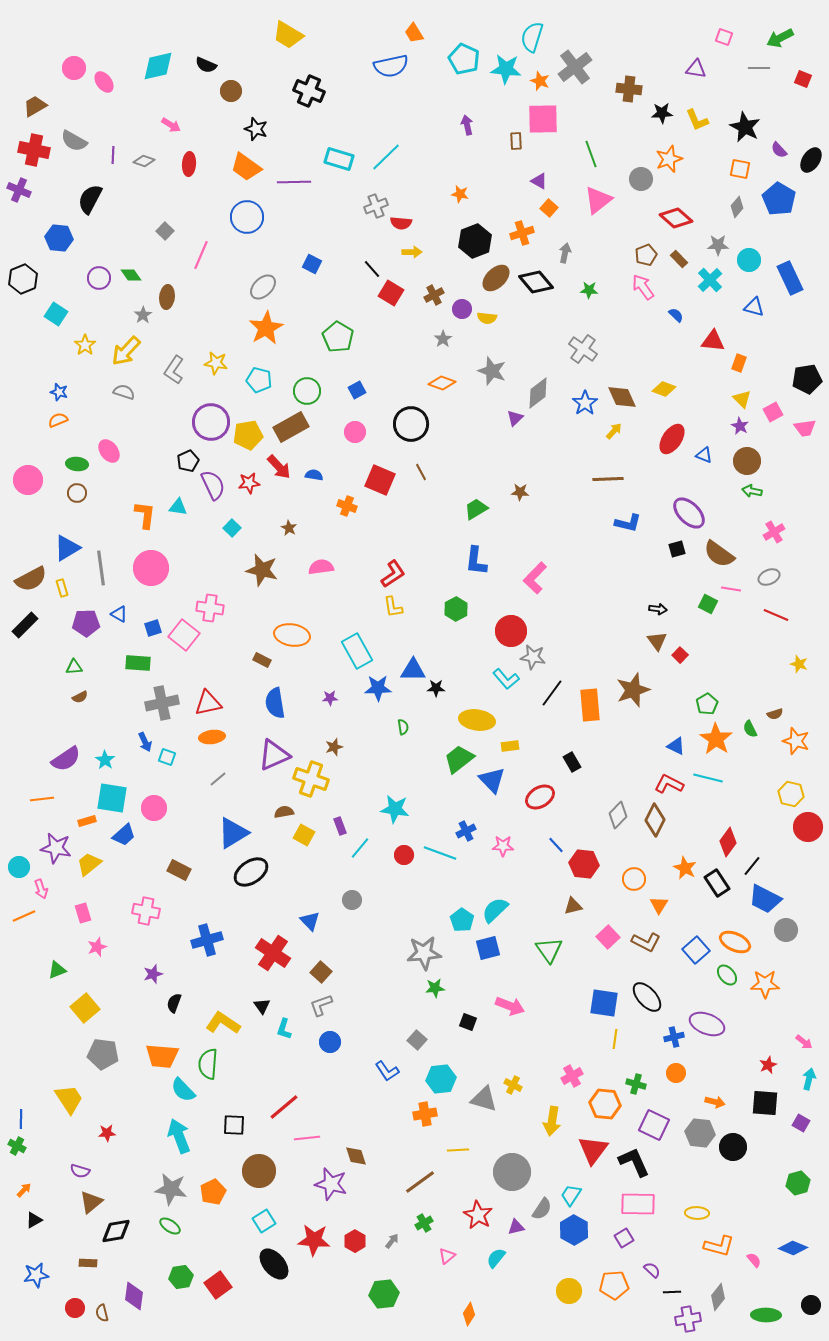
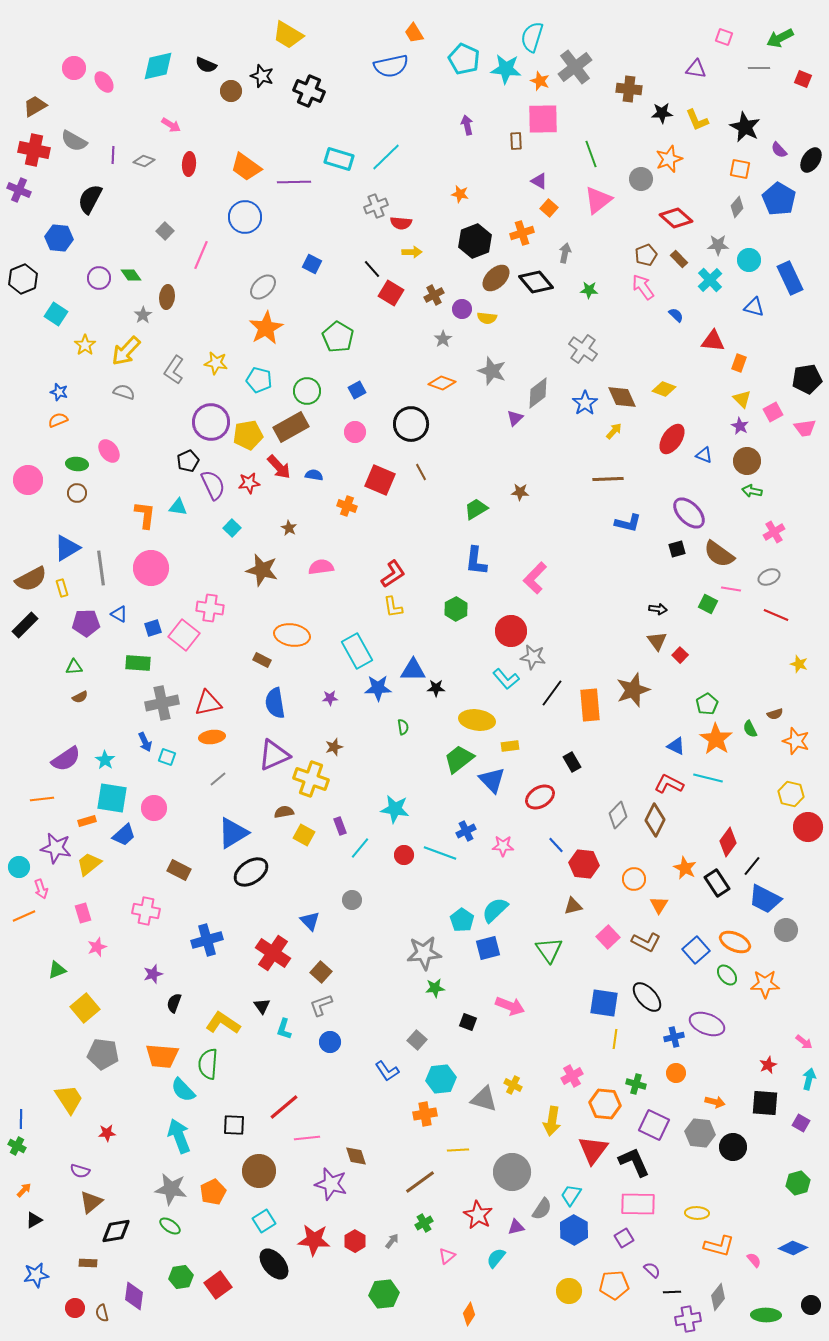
black star at (256, 129): moved 6 px right, 53 px up
blue circle at (247, 217): moved 2 px left
